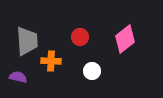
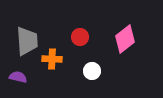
orange cross: moved 1 px right, 2 px up
